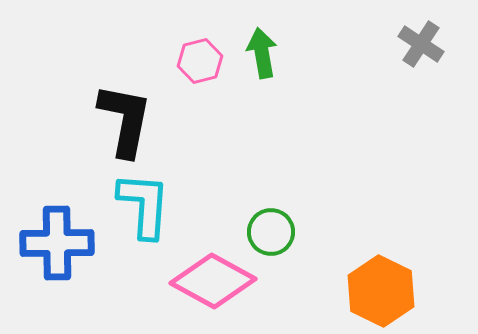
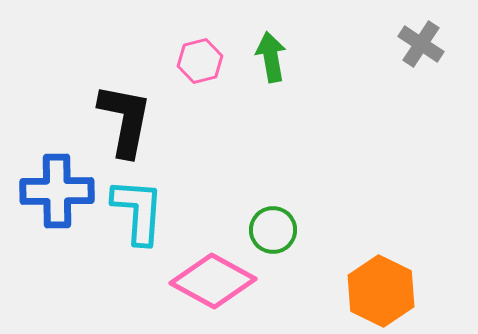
green arrow: moved 9 px right, 4 px down
cyan L-shape: moved 6 px left, 6 px down
green circle: moved 2 px right, 2 px up
blue cross: moved 52 px up
